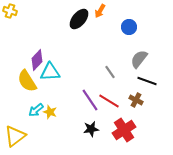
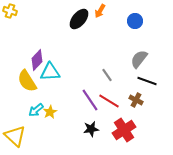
blue circle: moved 6 px right, 6 px up
gray line: moved 3 px left, 3 px down
yellow star: rotated 24 degrees clockwise
yellow triangle: rotated 40 degrees counterclockwise
